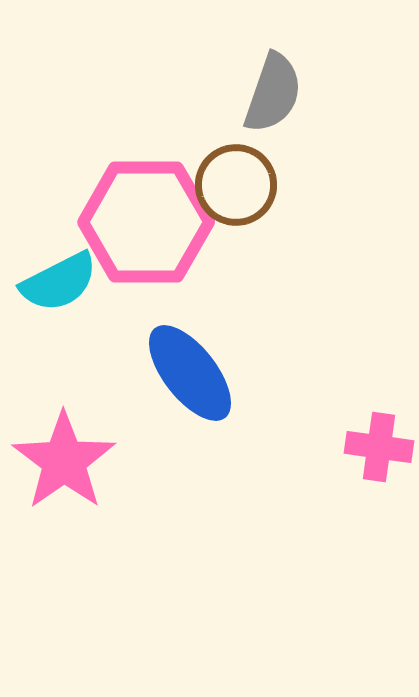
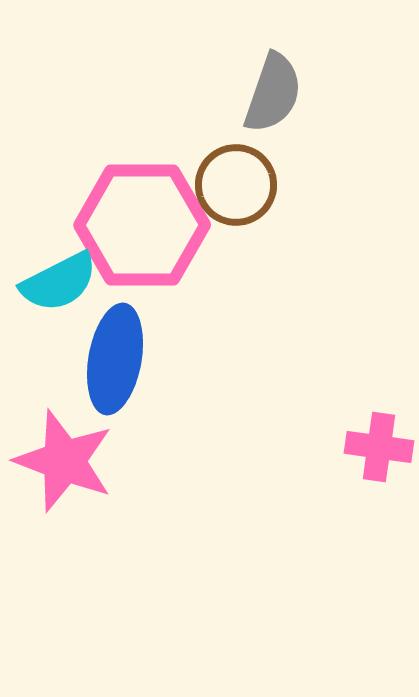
pink hexagon: moved 4 px left, 3 px down
blue ellipse: moved 75 px left, 14 px up; rotated 48 degrees clockwise
pink star: rotated 16 degrees counterclockwise
